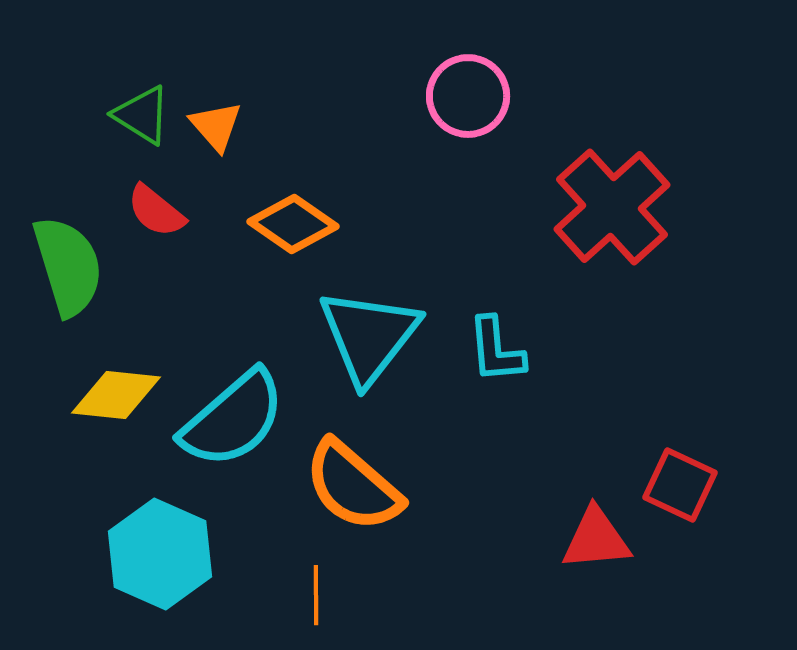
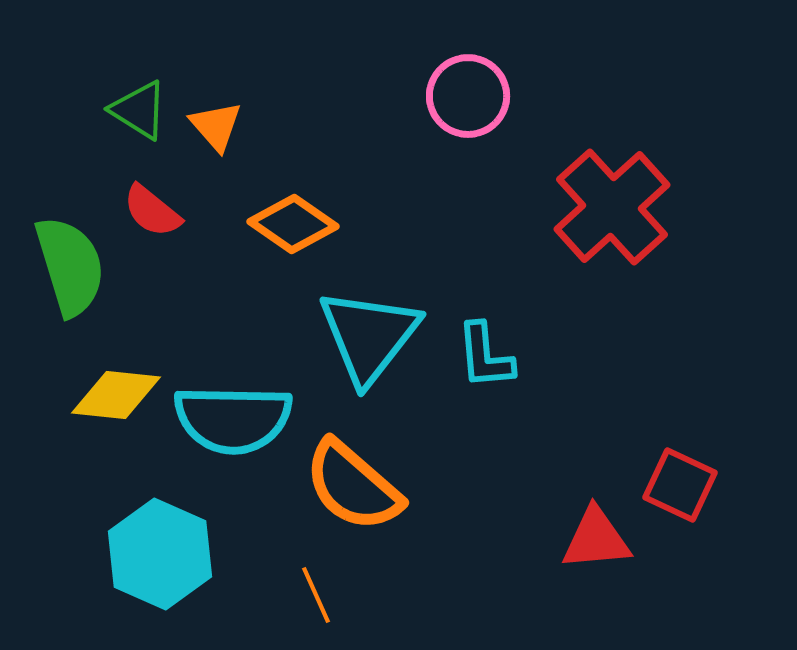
green triangle: moved 3 px left, 5 px up
red semicircle: moved 4 px left
green semicircle: moved 2 px right
cyan L-shape: moved 11 px left, 6 px down
cyan semicircle: rotated 42 degrees clockwise
orange line: rotated 24 degrees counterclockwise
